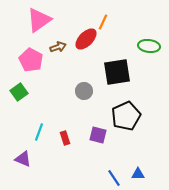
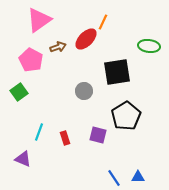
black pentagon: rotated 8 degrees counterclockwise
blue triangle: moved 3 px down
